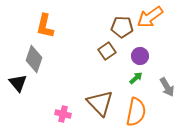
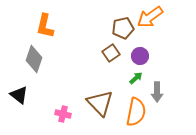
brown pentagon: moved 1 px right, 1 px down; rotated 15 degrees counterclockwise
brown square: moved 4 px right, 2 px down
black triangle: moved 1 px right, 12 px down; rotated 12 degrees counterclockwise
gray arrow: moved 10 px left, 5 px down; rotated 30 degrees clockwise
